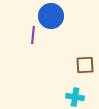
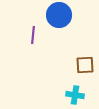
blue circle: moved 8 px right, 1 px up
cyan cross: moved 2 px up
